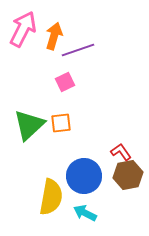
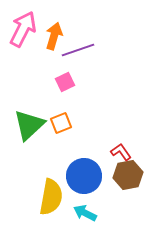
orange square: rotated 15 degrees counterclockwise
